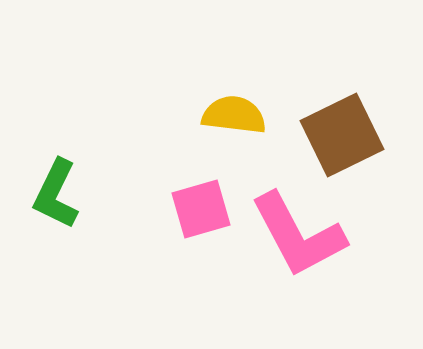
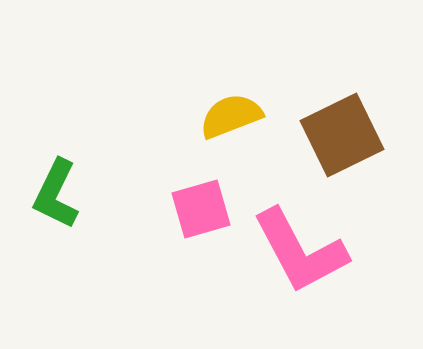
yellow semicircle: moved 3 px left, 1 px down; rotated 28 degrees counterclockwise
pink L-shape: moved 2 px right, 16 px down
